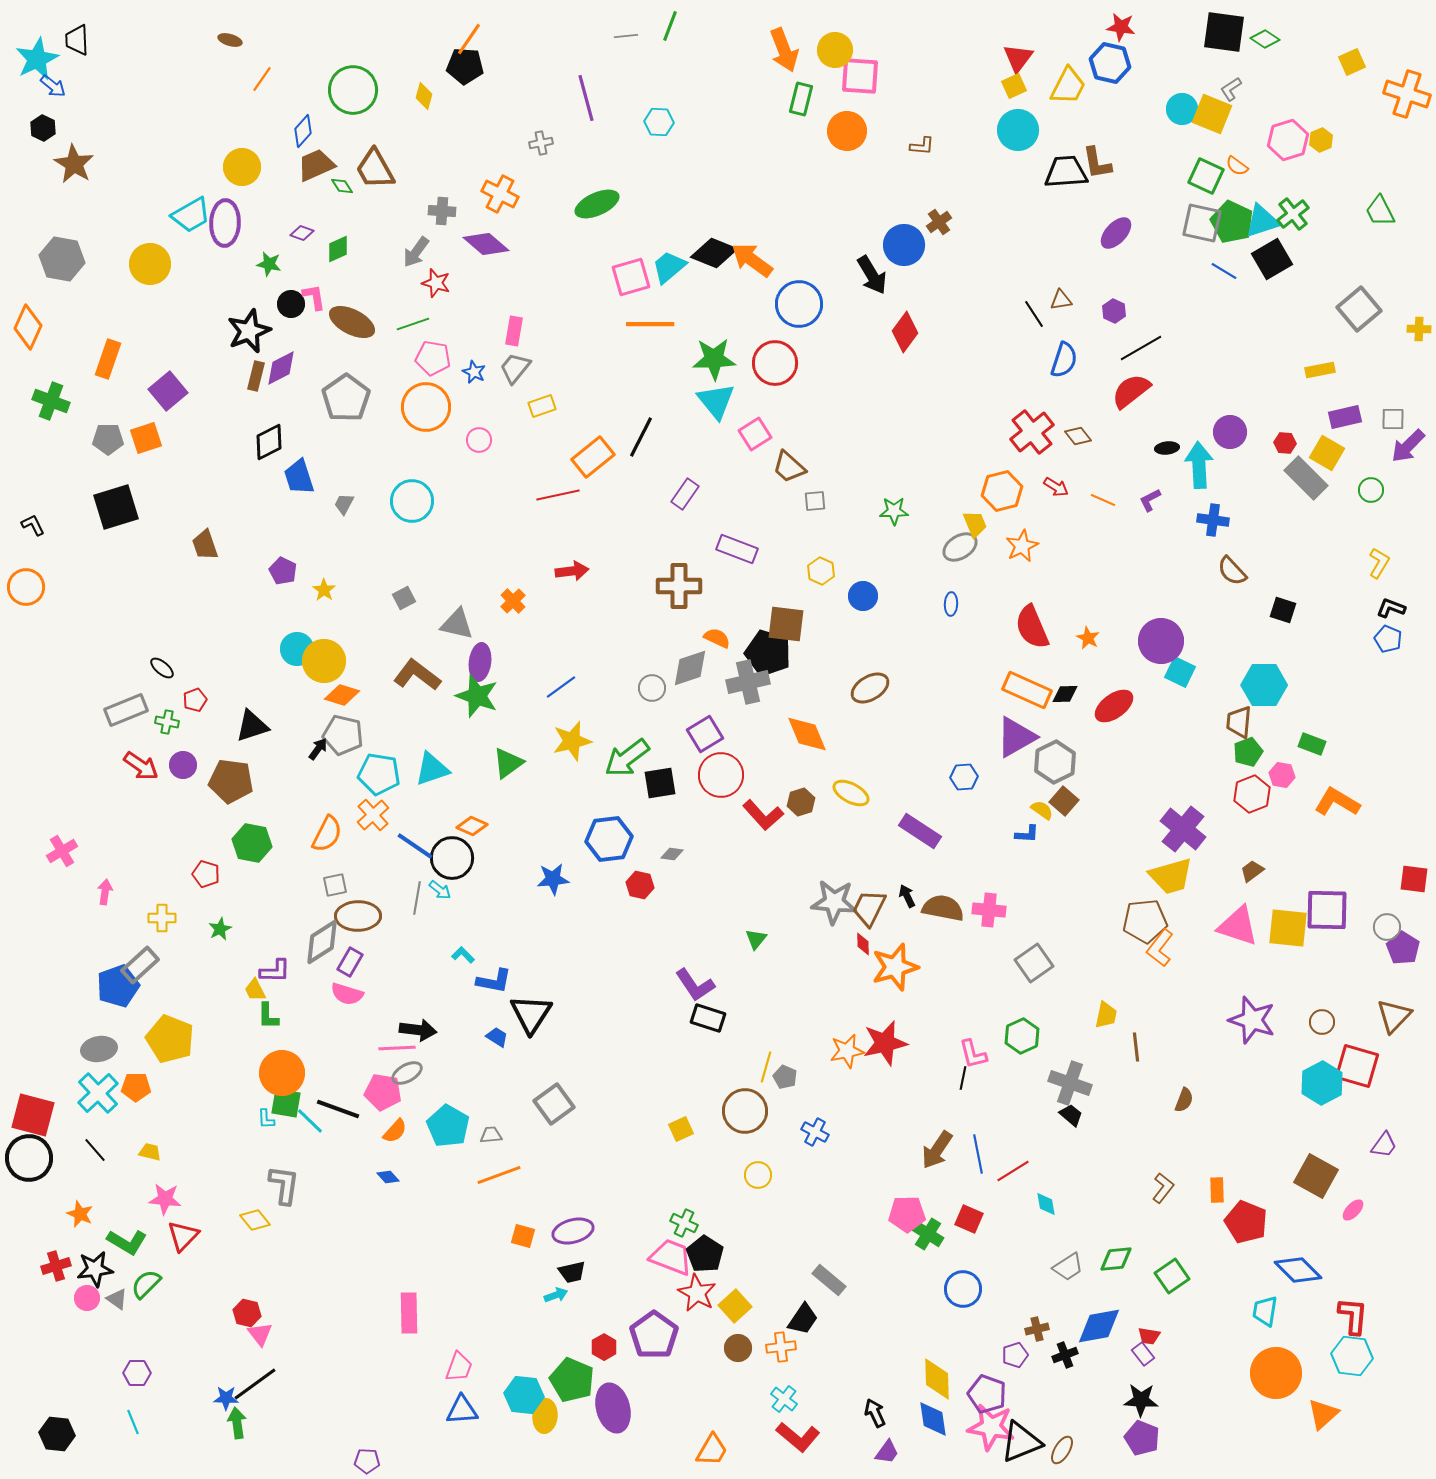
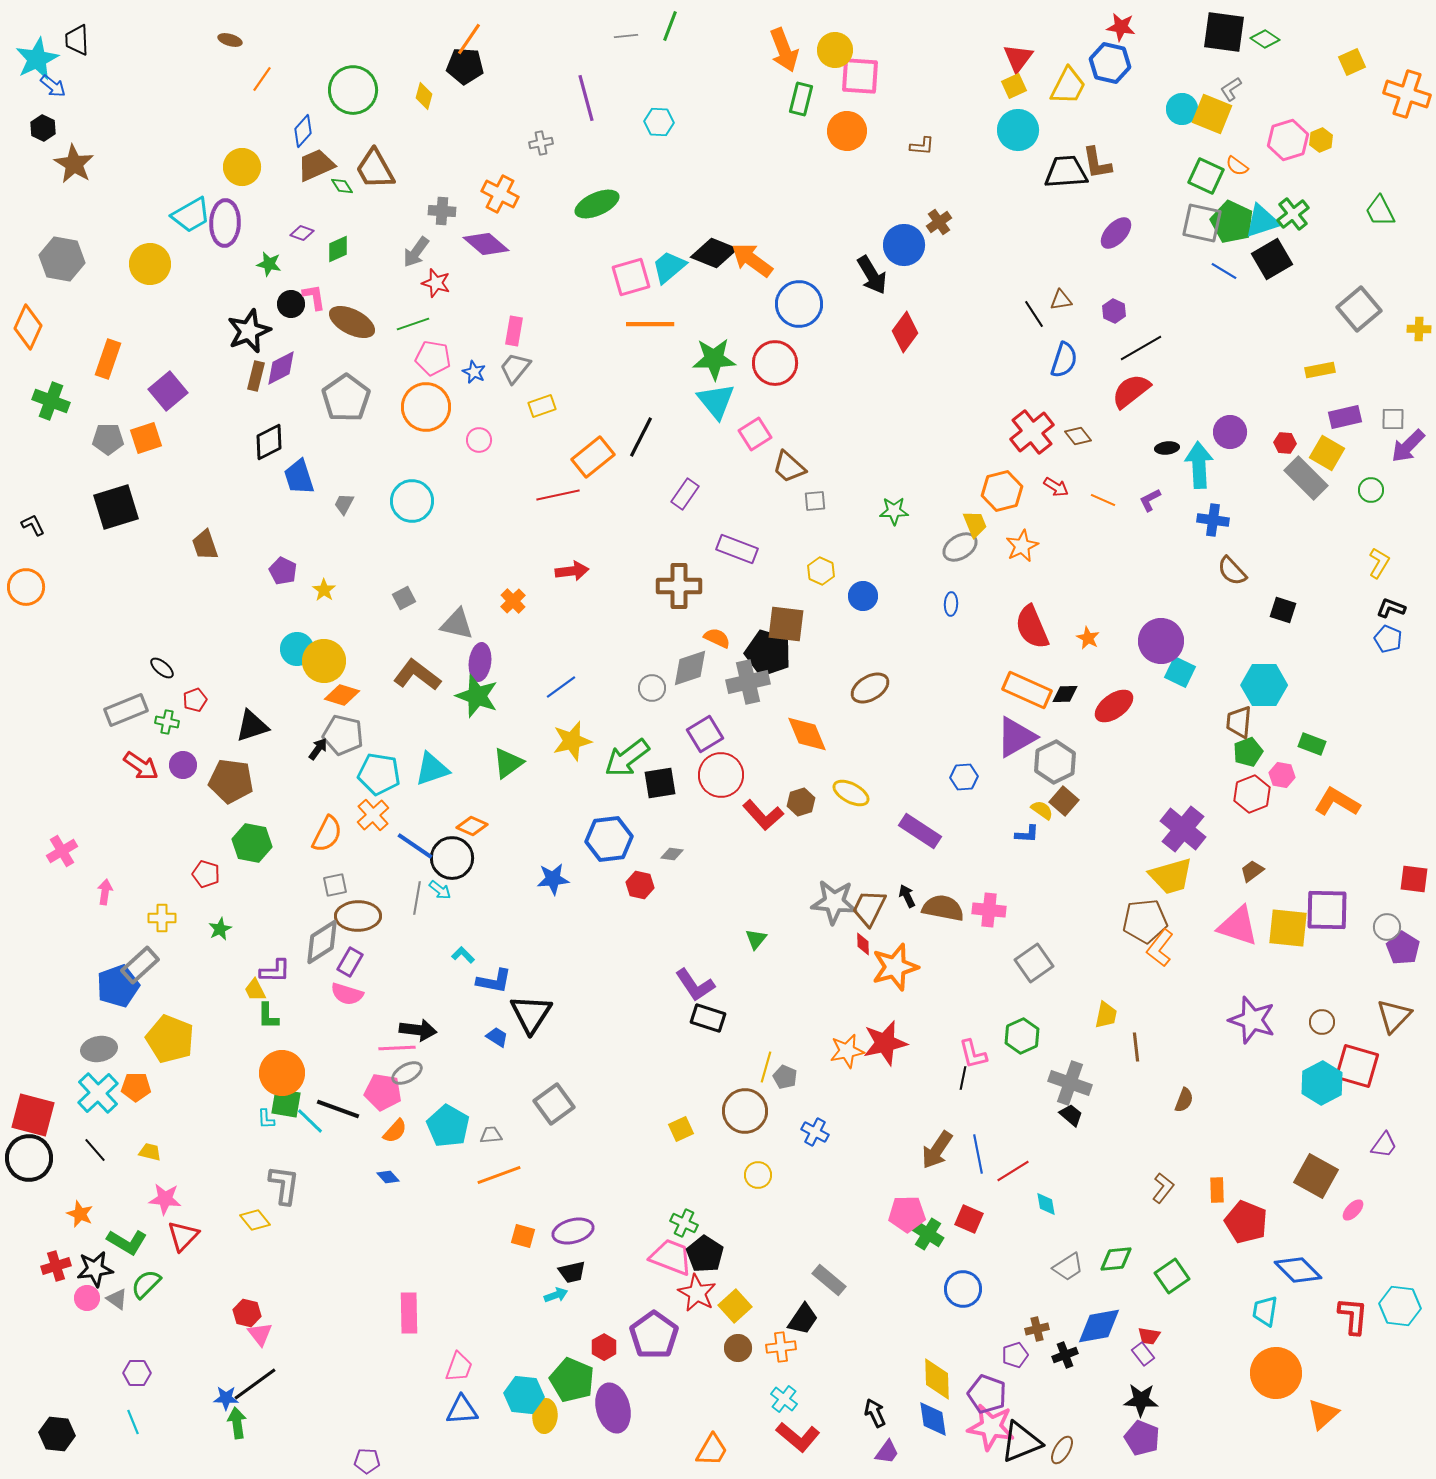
cyan hexagon at (1352, 1356): moved 48 px right, 50 px up
